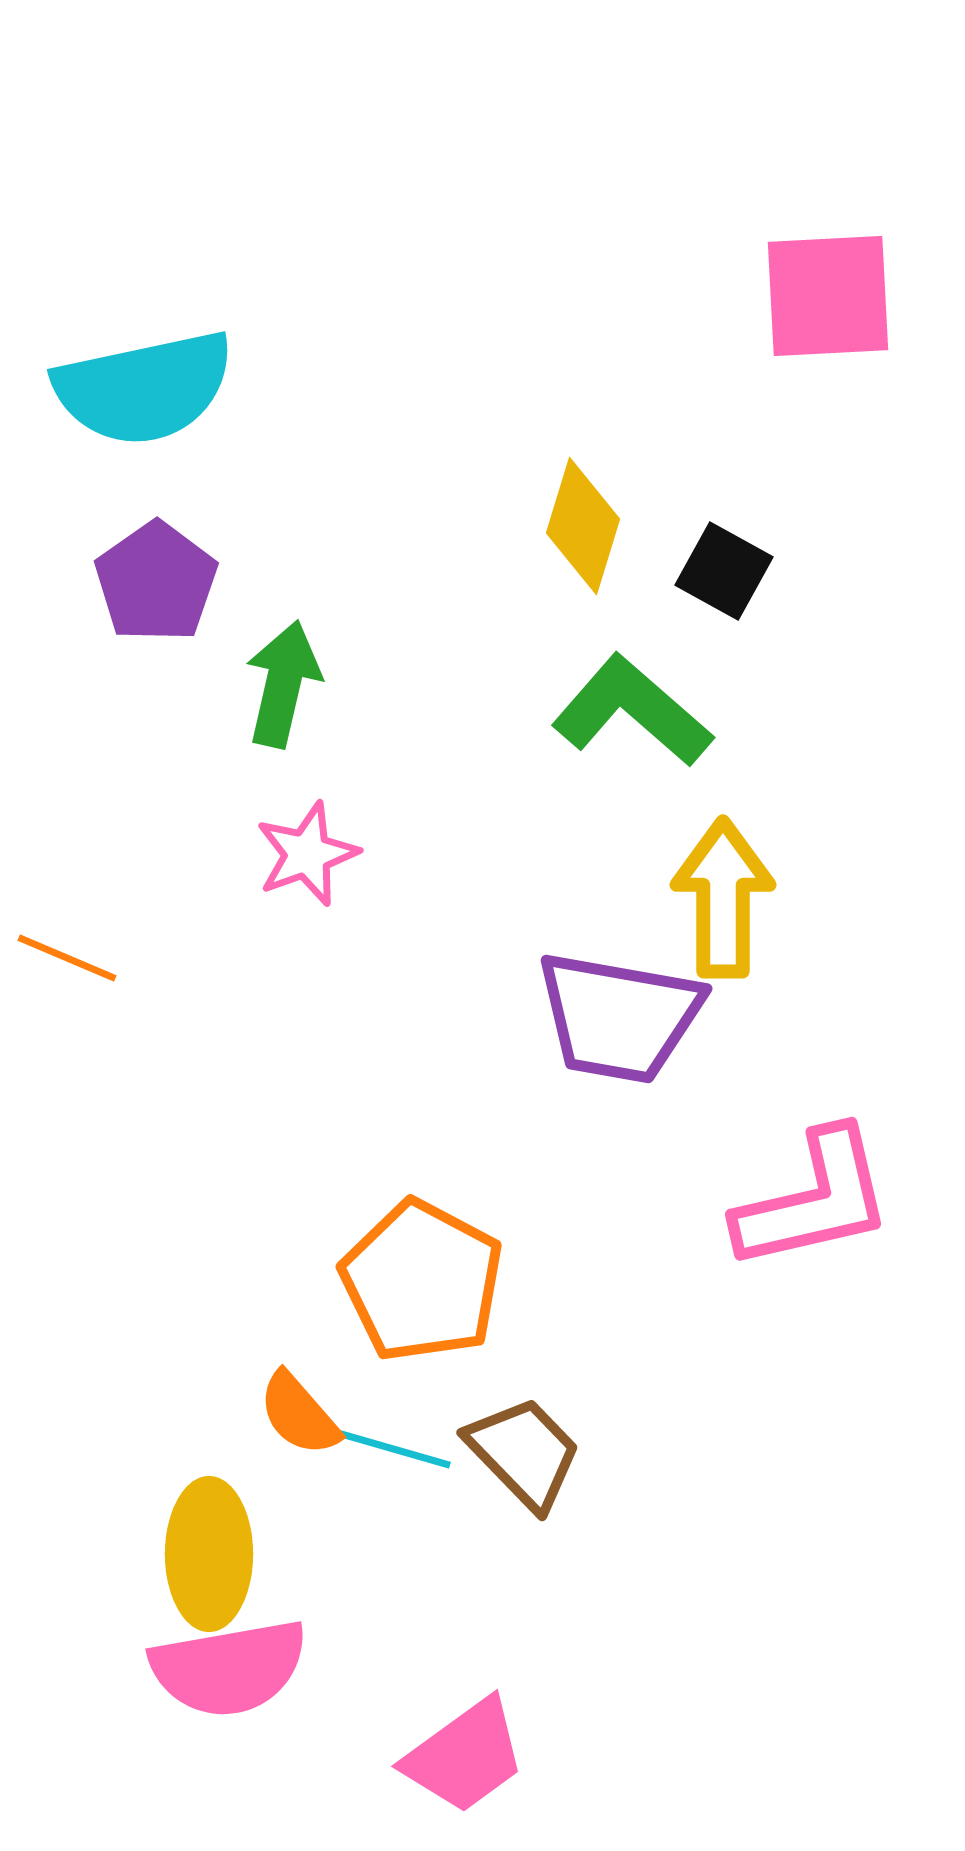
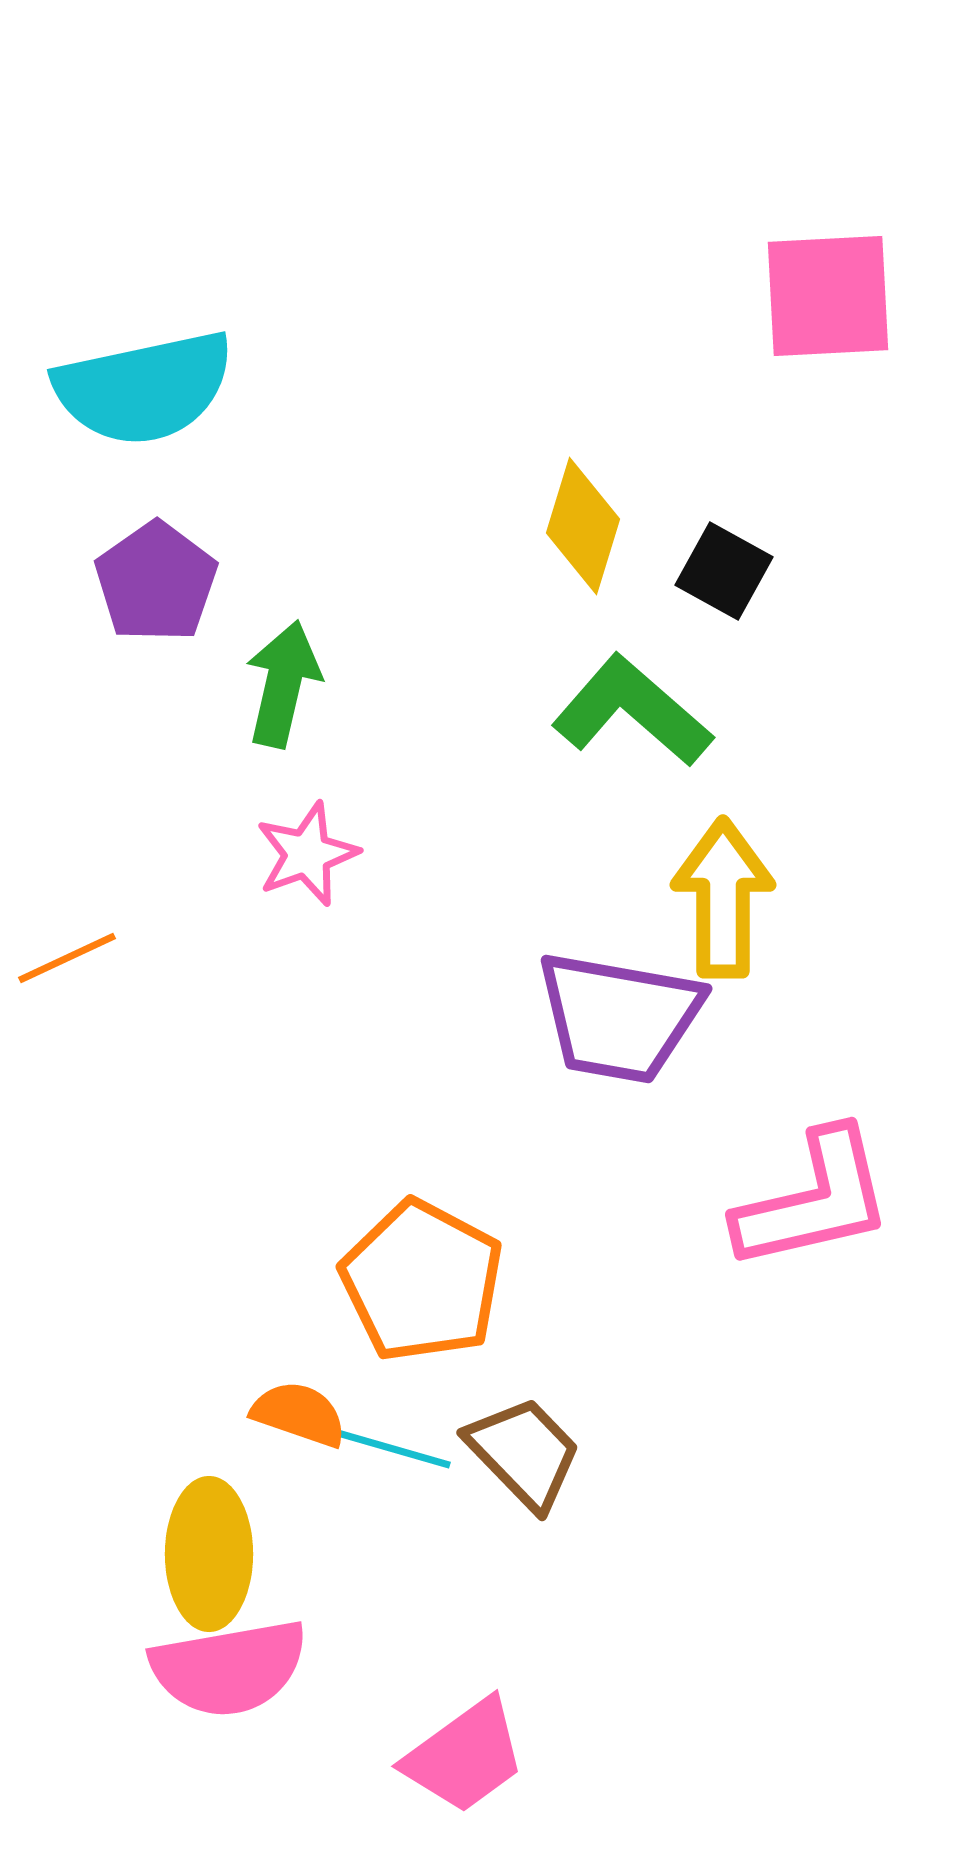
orange line: rotated 48 degrees counterclockwise
orange semicircle: rotated 150 degrees clockwise
